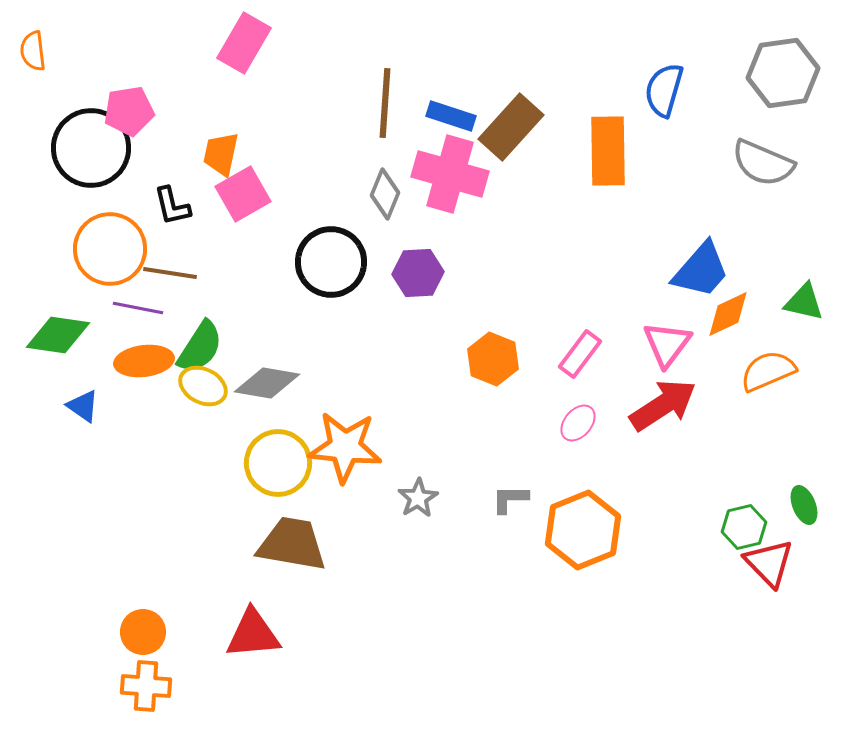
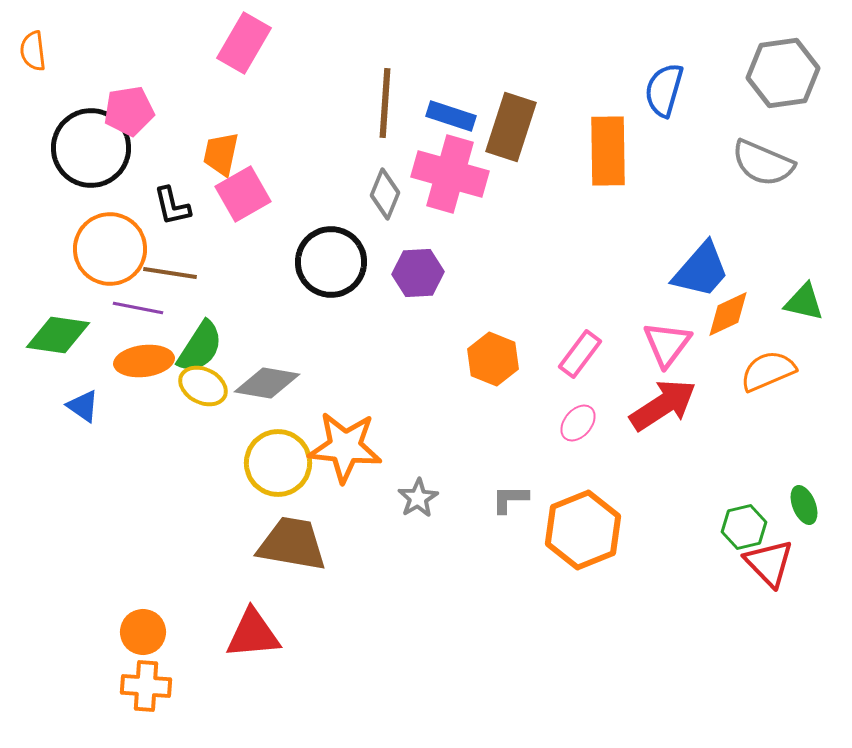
brown rectangle at (511, 127): rotated 24 degrees counterclockwise
